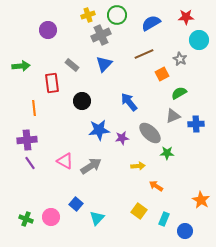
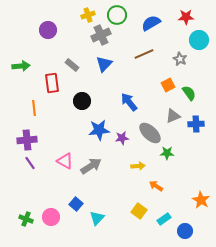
orange square: moved 6 px right, 11 px down
green semicircle: moved 10 px right; rotated 84 degrees clockwise
cyan rectangle: rotated 32 degrees clockwise
